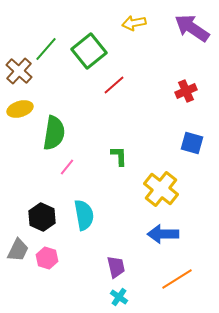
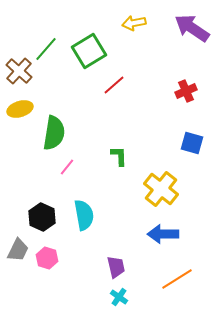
green square: rotated 8 degrees clockwise
